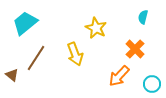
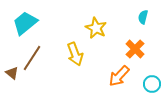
brown line: moved 4 px left
brown triangle: moved 2 px up
